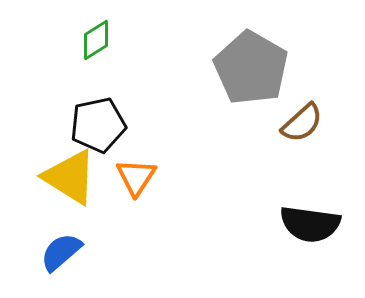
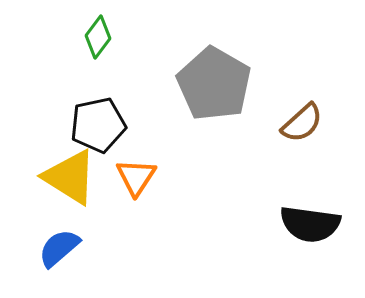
green diamond: moved 2 px right, 3 px up; rotated 21 degrees counterclockwise
gray pentagon: moved 37 px left, 16 px down
blue semicircle: moved 2 px left, 4 px up
